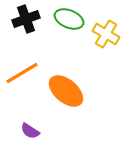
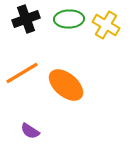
green ellipse: rotated 24 degrees counterclockwise
yellow cross: moved 9 px up
orange ellipse: moved 6 px up
